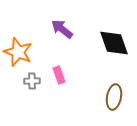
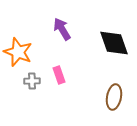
purple arrow: rotated 20 degrees clockwise
